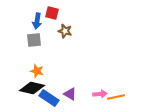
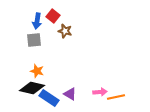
red square: moved 1 px right, 3 px down; rotated 24 degrees clockwise
pink arrow: moved 2 px up
